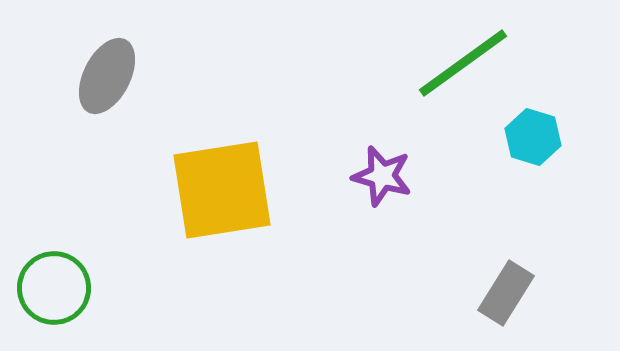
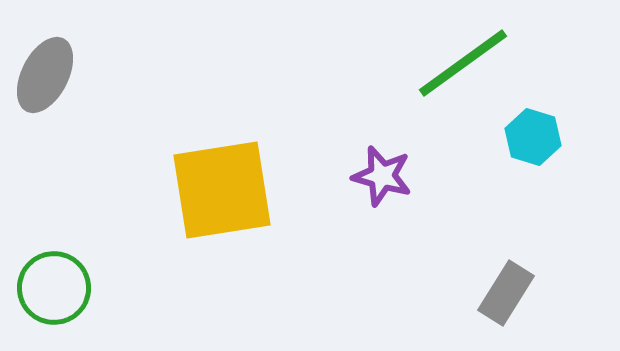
gray ellipse: moved 62 px left, 1 px up
